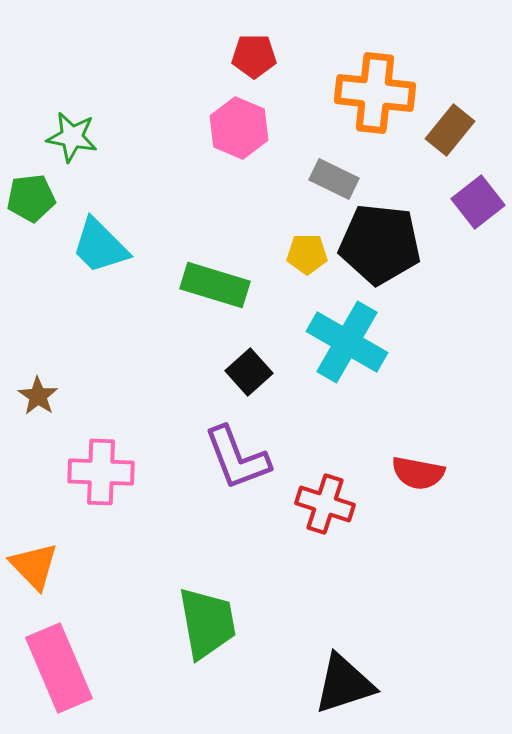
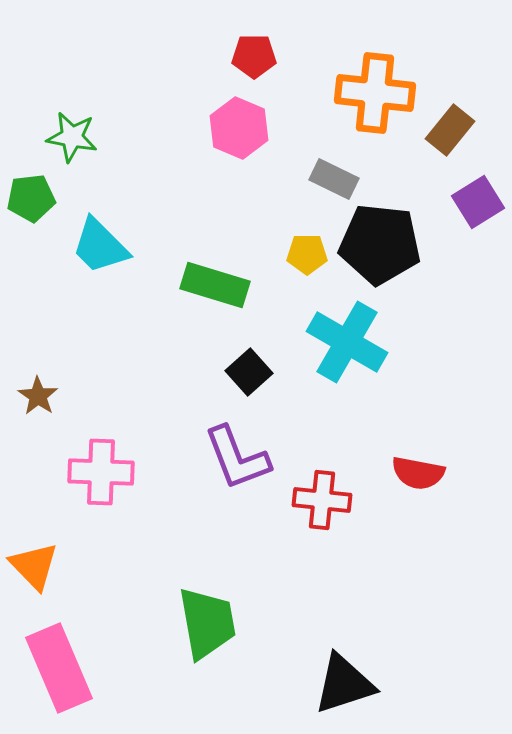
purple square: rotated 6 degrees clockwise
red cross: moved 3 px left, 4 px up; rotated 12 degrees counterclockwise
